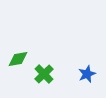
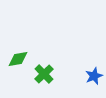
blue star: moved 7 px right, 2 px down
